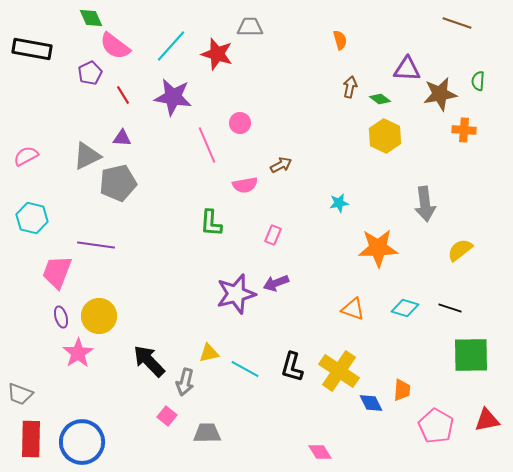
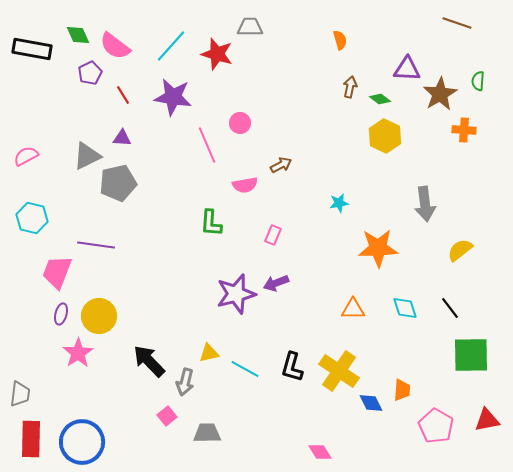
green diamond at (91, 18): moved 13 px left, 17 px down
brown star at (440, 94): rotated 20 degrees counterclockwise
cyan diamond at (405, 308): rotated 56 degrees clockwise
black line at (450, 308): rotated 35 degrees clockwise
orange triangle at (353, 309): rotated 20 degrees counterclockwise
purple ellipse at (61, 317): moved 3 px up; rotated 30 degrees clockwise
gray trapezoid at (20, 394): rotated 104 degrees counterclockwise
pink square at (167, 416): rotated 12 degrees clockwise
